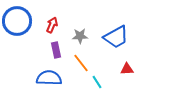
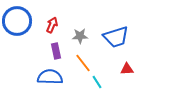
blue trapezoid: rotated 12 degrees clockwise
purple rectangle: moved 1 px down
orange line: moved 2 px right
blue semicircle: moved 1 px right, 1 px up
